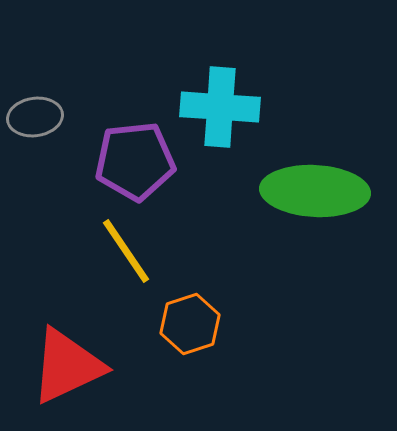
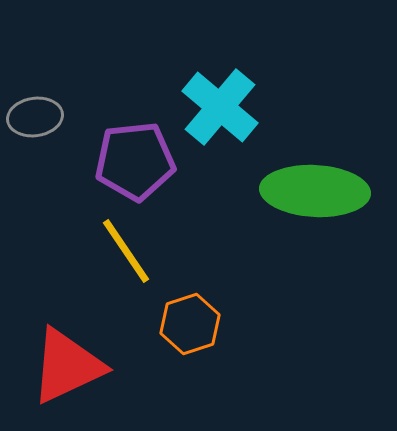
cyan cross: rotated 36 degrees clockwise
